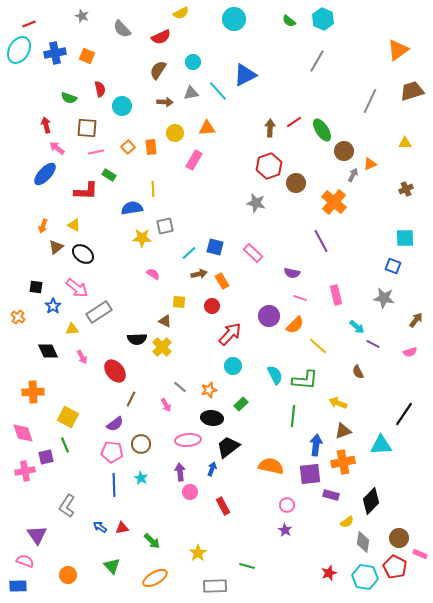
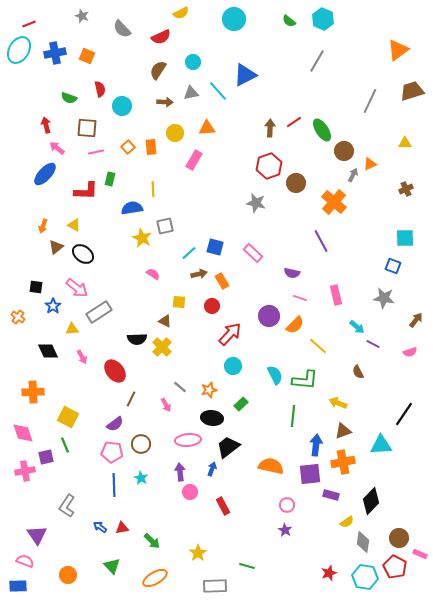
green rectangle at (109, 175): moved 1 px right, 4 px down; rotated 72 degrees clockwise
yellow star at (142, 238): rotated 24 degrees clockwise
